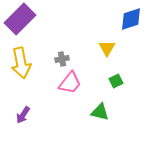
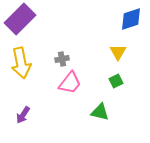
yellow triangle: moved 11 px right, 4 px down
